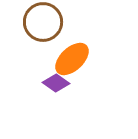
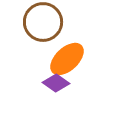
orange ellipse: moved 5 px left
